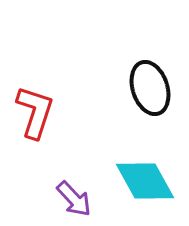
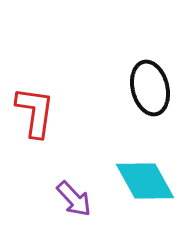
black ellipse: rotated 4 degrees clockwise
red L-shape: rotated 10 degrees counterclockwise
